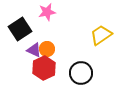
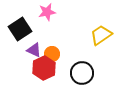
orange circle: moved 5 px right, 5 px down
black circle: moved 1 px right
